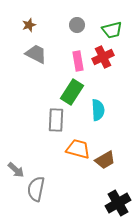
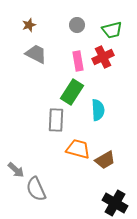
gray semicircle: rotated 35 degrees counterclockwise
black cross: moved 3 px left; rotated 30 degrees counterclockwise
